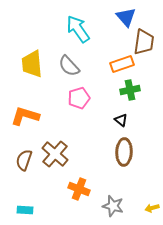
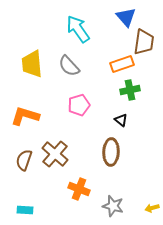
pink pentagon: moved 7 px down
brown ellipse: moved 13 px left
